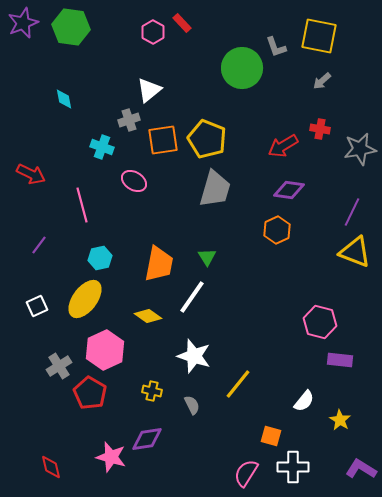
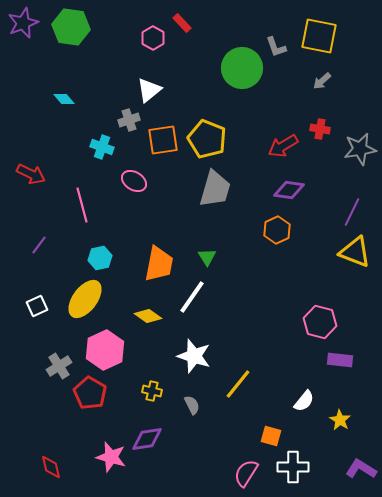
pink hexagon at (153, 32): moved 6 px down
cyan diamond at (64, 99): rotated 30 degrees counterclockwise
